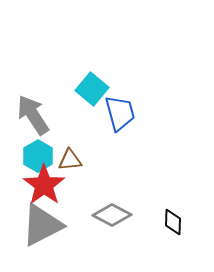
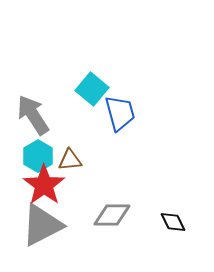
gray diamond: rotated 27 degrees counterclockwise
black diamond: rotated 28 degrees counterclockwise
